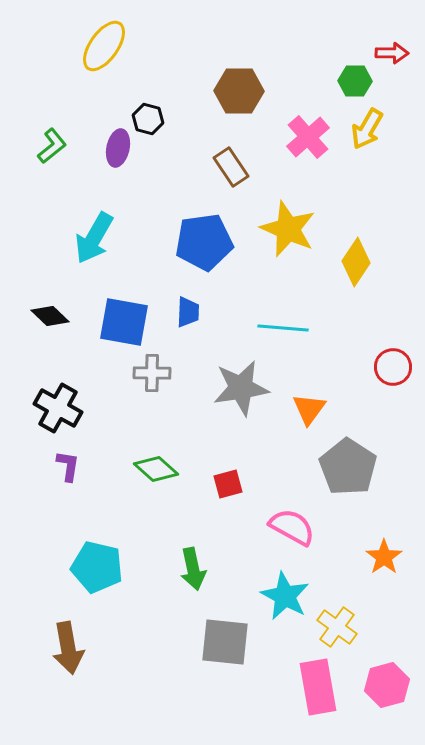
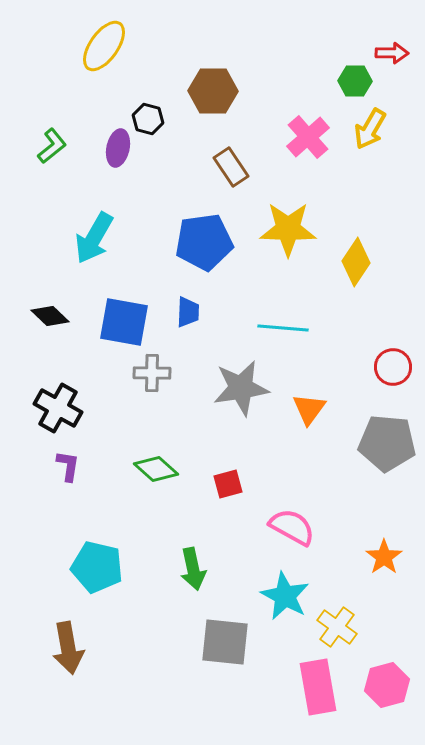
brown hexagon: moved 26 px left
yellow arrow: moved 3 px right
yellow star: rotated 22 degrees counterclockwise
gray pentagon: moved 39 px right, 24 px up; rotated 28 degrees counterclockwise
